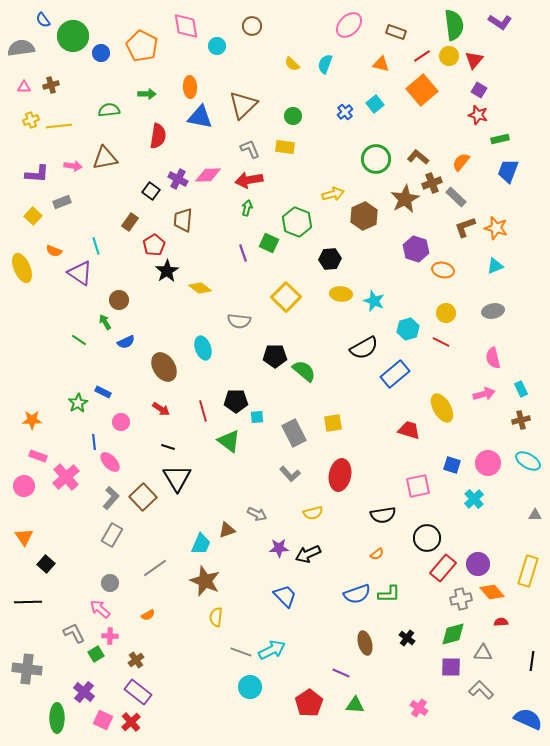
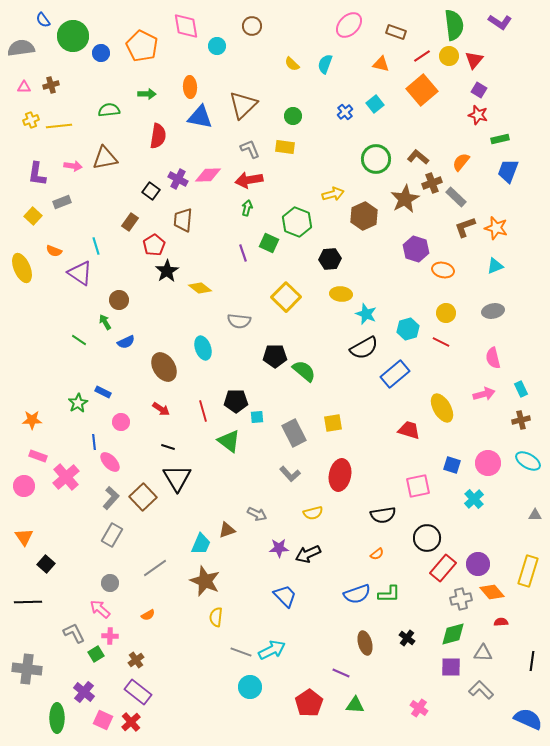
purple L-shape at (37, 174): rotated 95 degrees clockwise
cyan star at (374, 301): moved 8 px left, 13 px down
